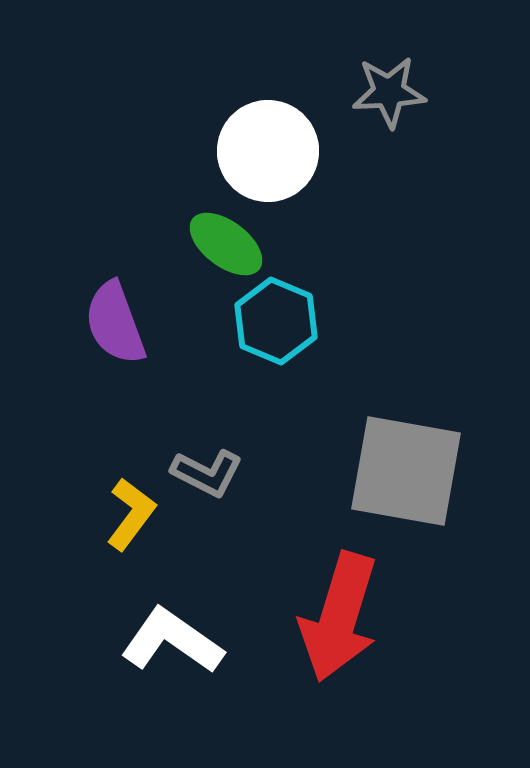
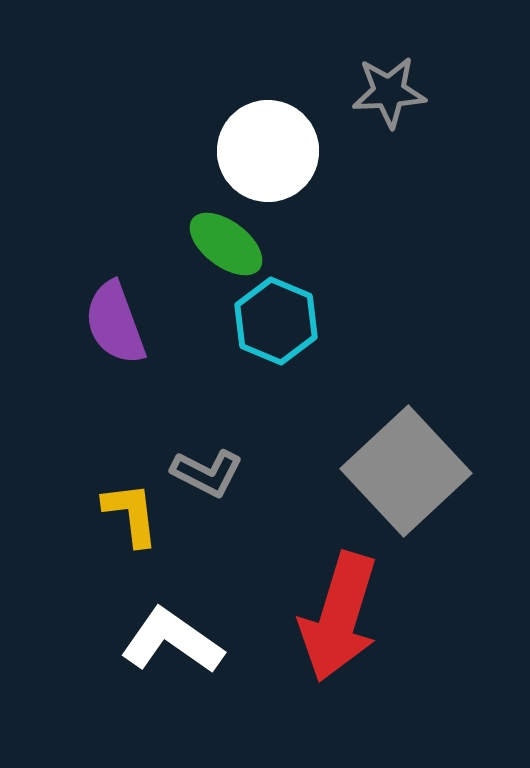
gray square: rotated 37 degrees clockwise
yellow L-shape: rotated 44 degrees counterclockwise
